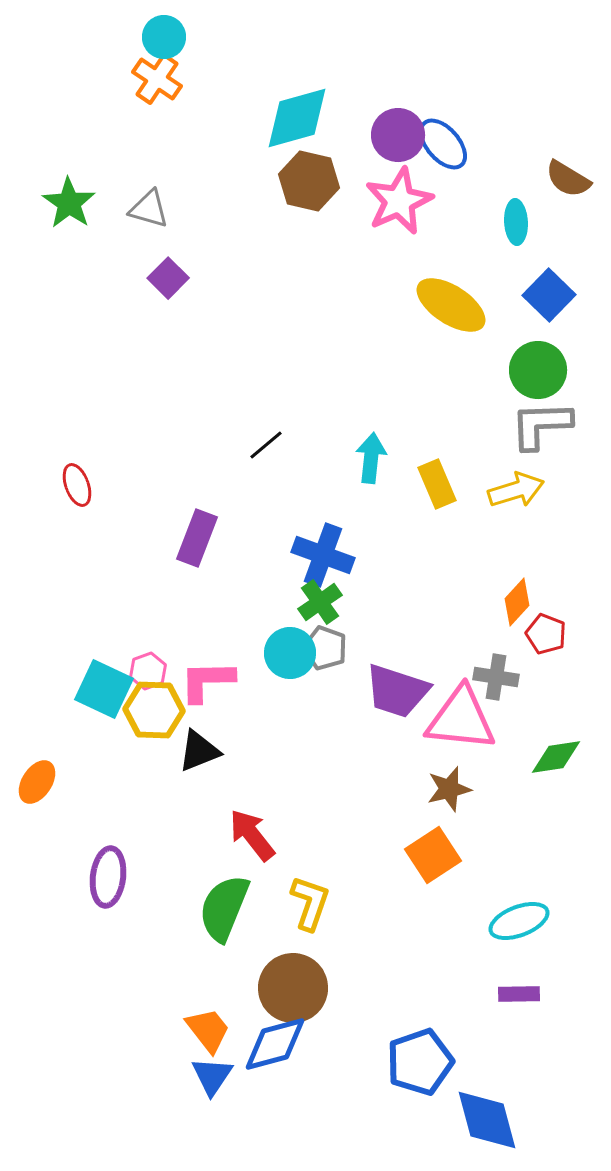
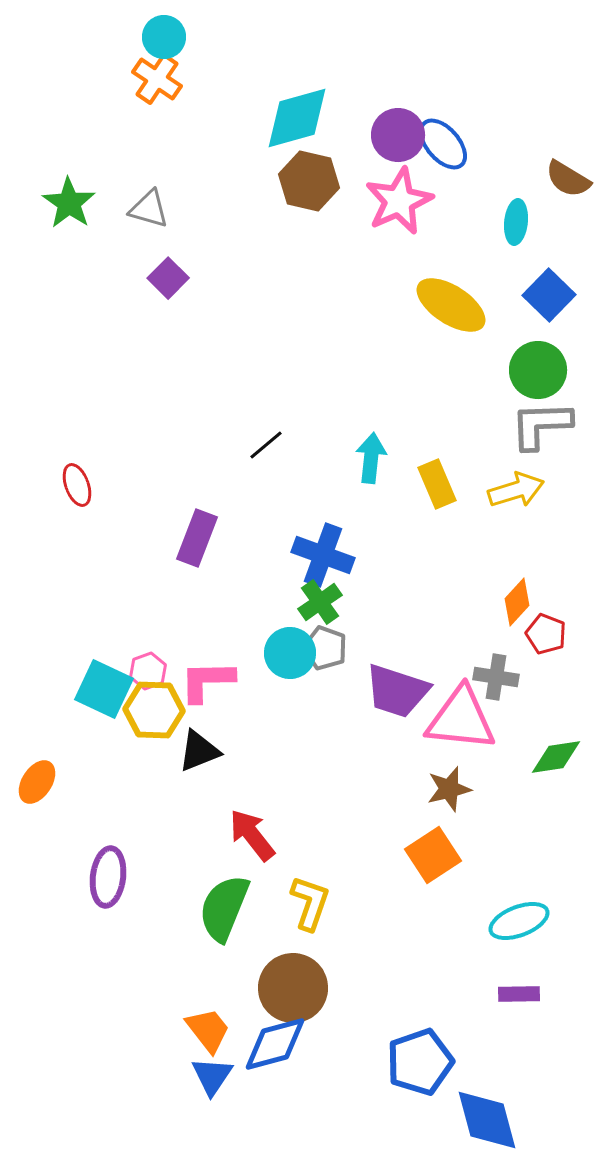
cyan ellipse at (516, 222): rotated 9 degrees clockwise
